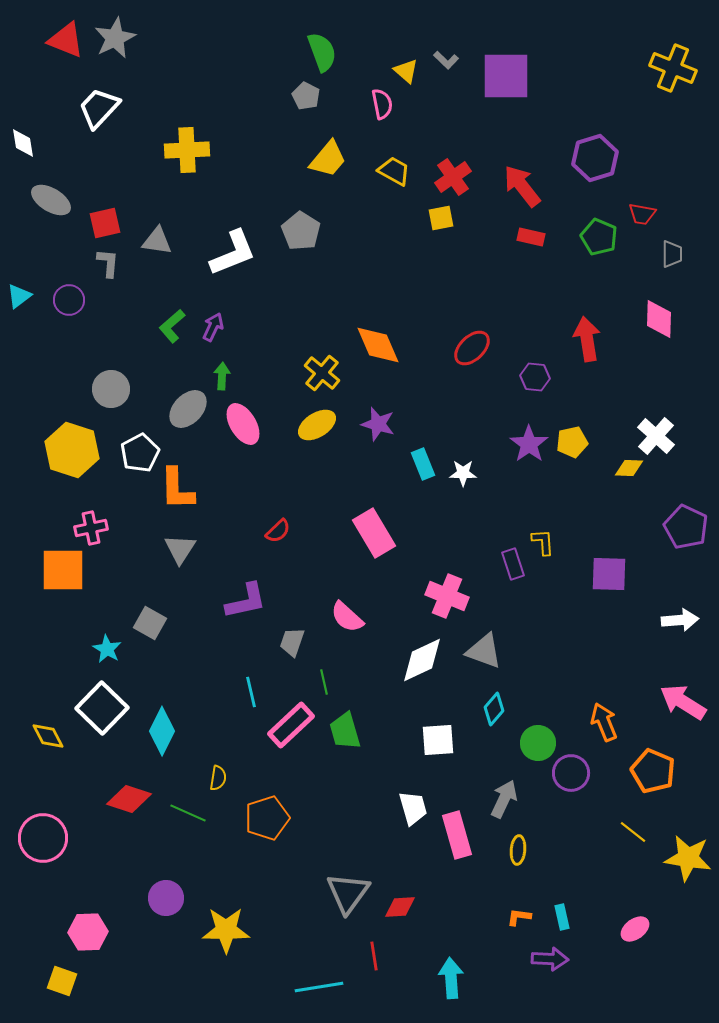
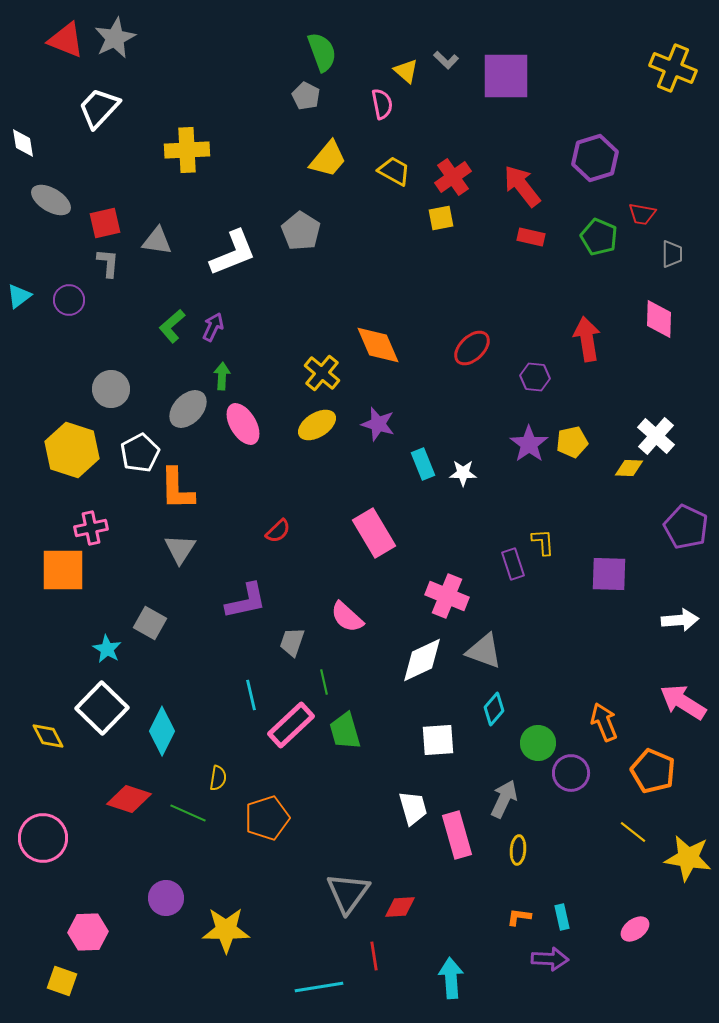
cyan line at (251, 692): moved 3 px down
